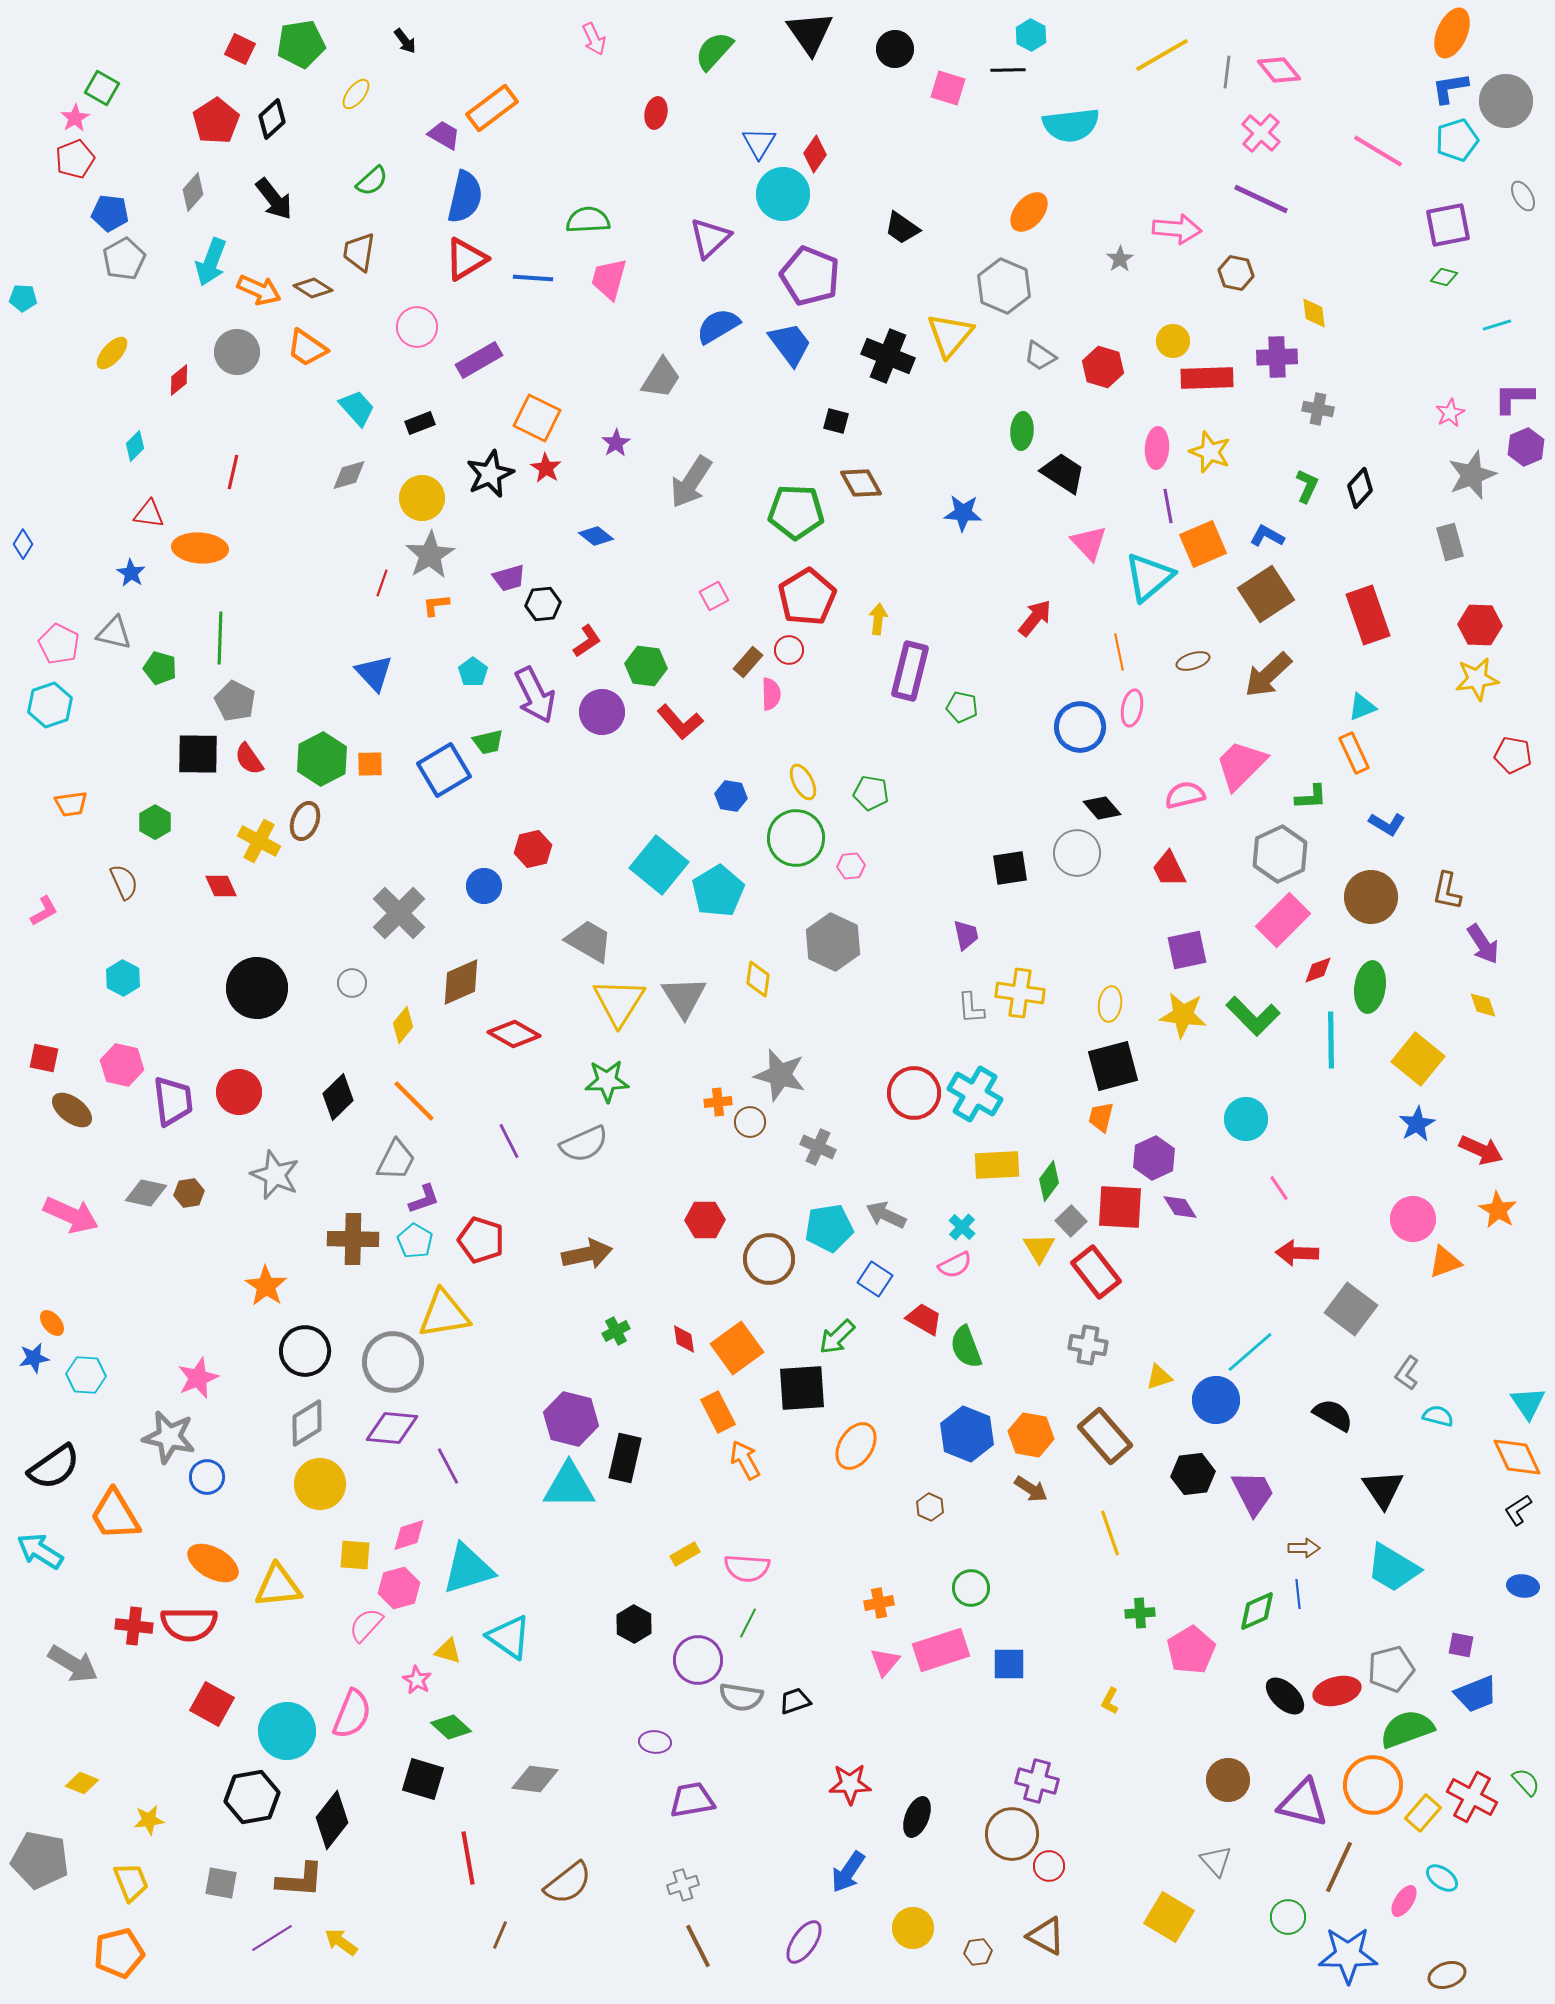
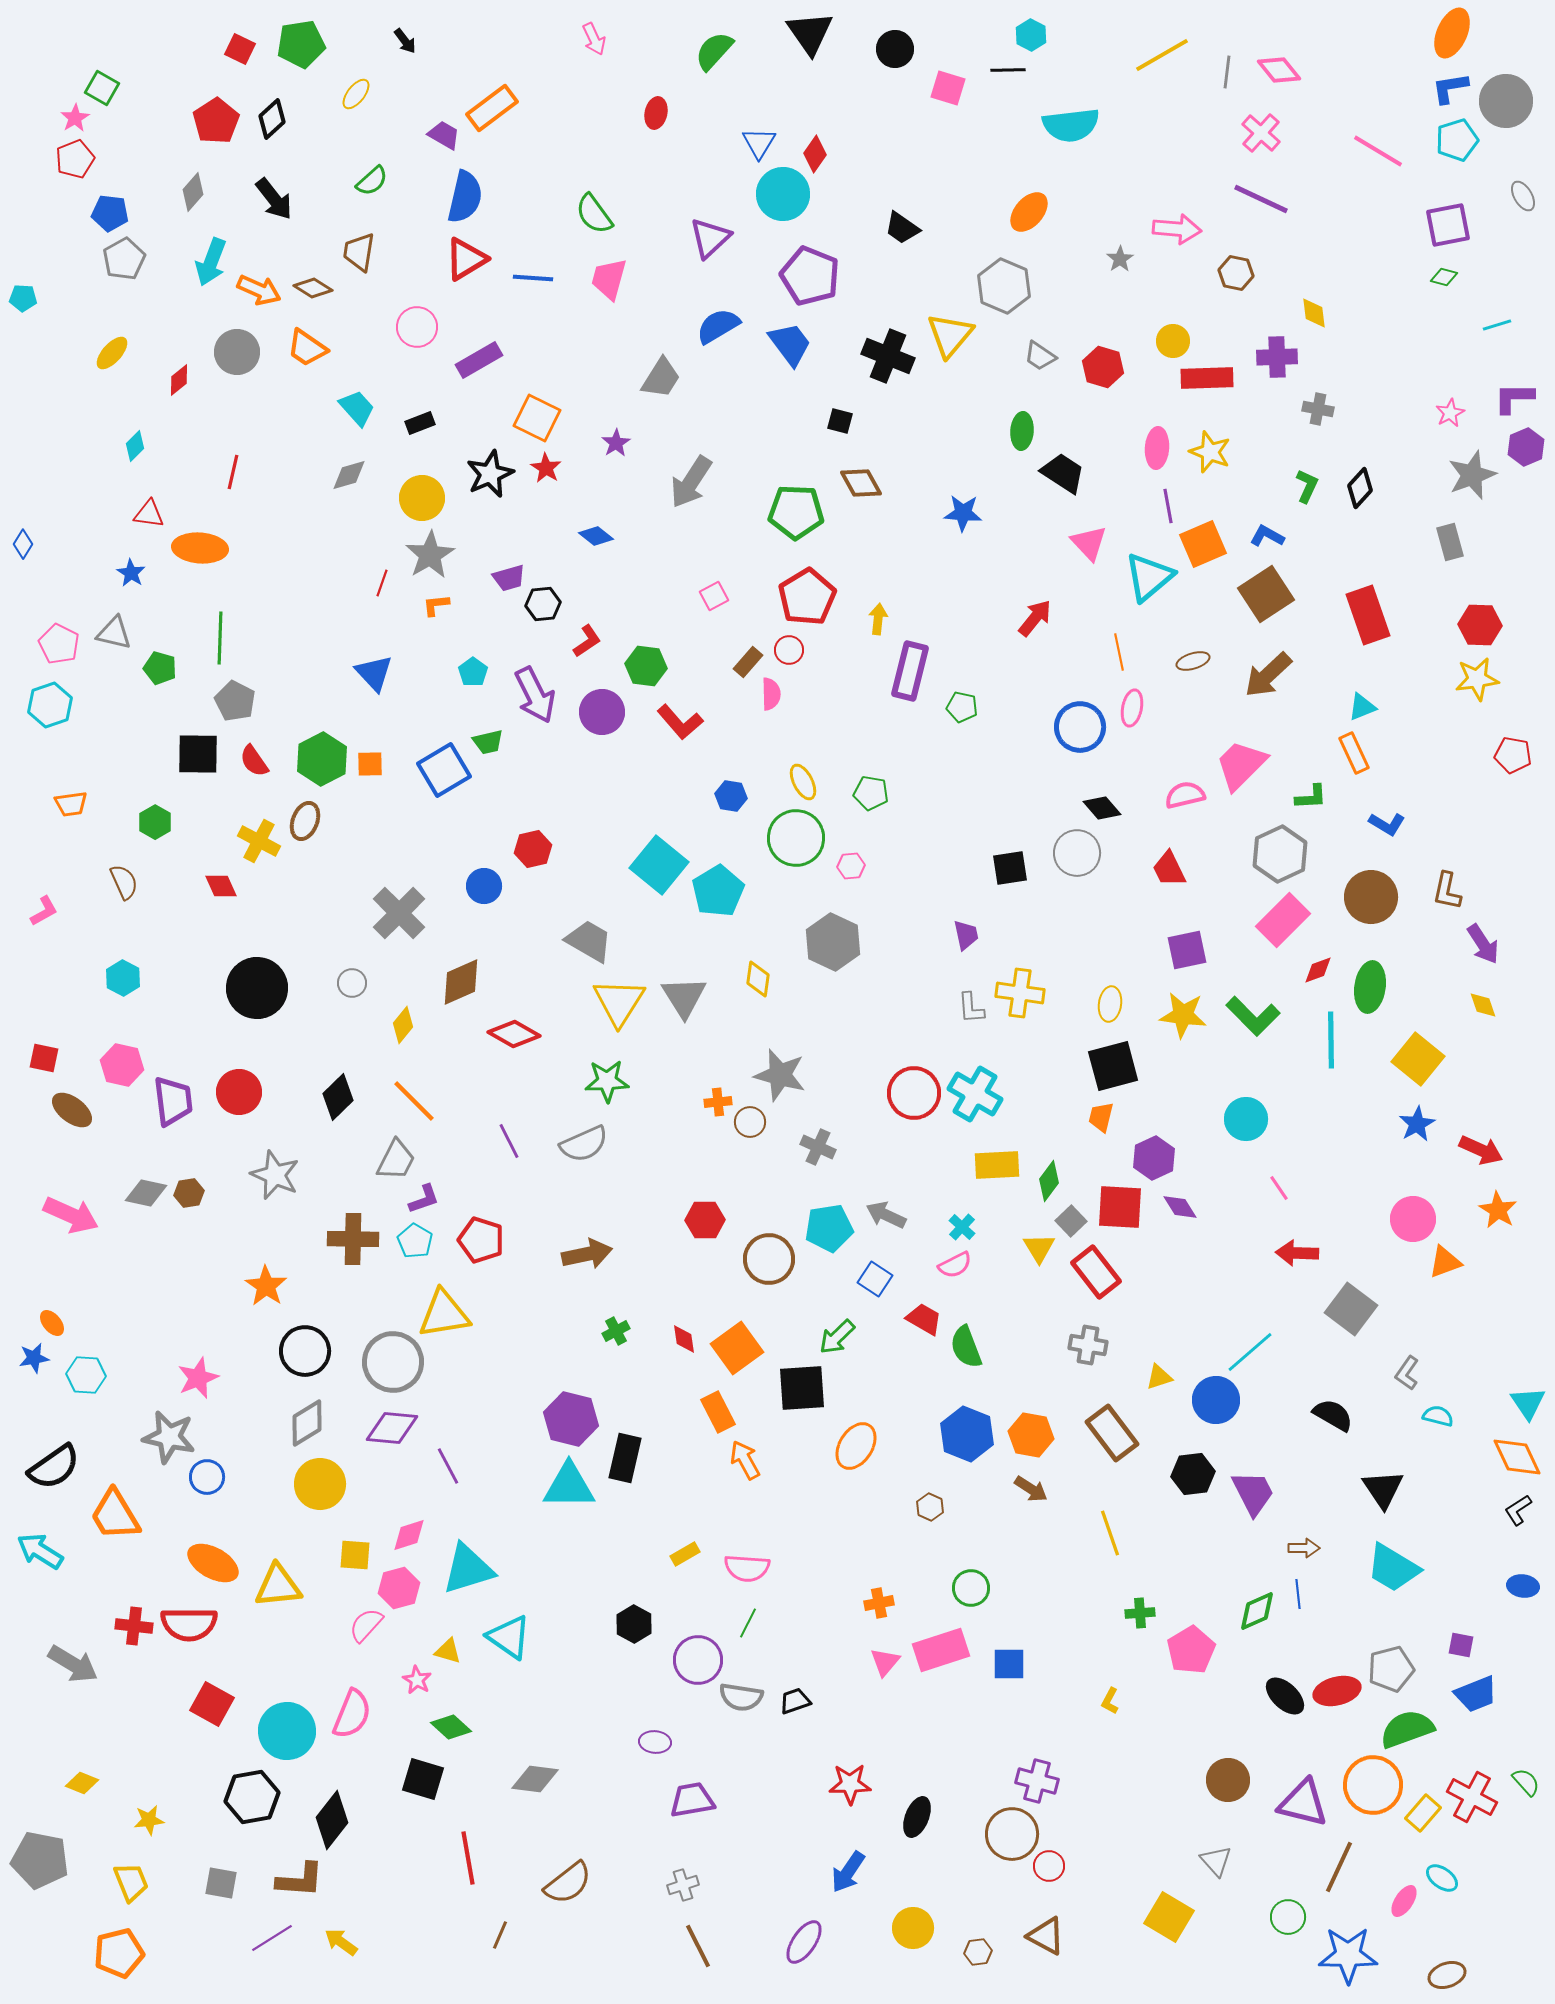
green semicircle at (588, 220): moved 6 px right, 6 px up; rotated 123 degrees counterclockwise
black square at (836, 421): moved 4 px right
red semicircle at (249, 759): moved 5 px right, 2 px down
brown rectangle at (1105, 1436): moved 7 px right, 3 px up; rotated 4 degrees clockwise
